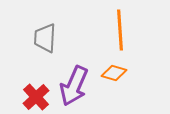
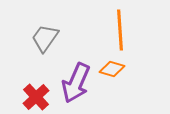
gray trapezoid: rotated 32 degrees clockwise
orange diamond: moved 2 px left, 4 px up
purple arrow: moved 2 px right, 3 px up
